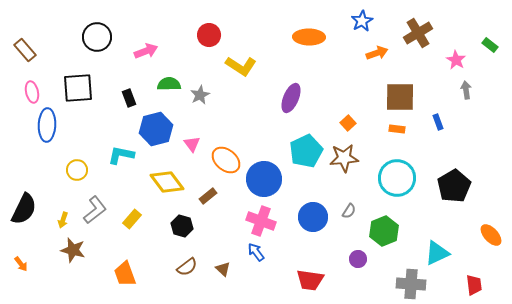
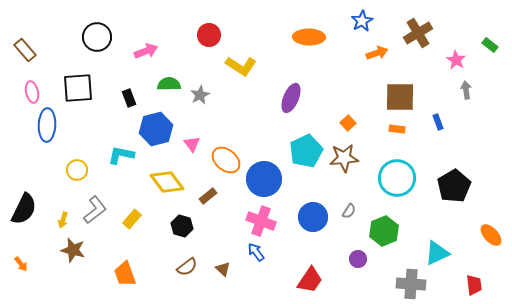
red trapezoid at (310, 280): rotated 64 degrees counterclockwise
